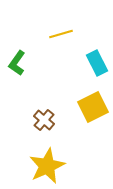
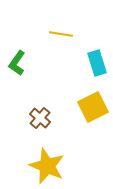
yellow line: rotated 25 degrees clockwise
cyan rectangle: rotated 10 degrees clockwise
brown cross: moved 4 px left, 2 px up
yellow star: rotated 24 degrees counterclockwise
